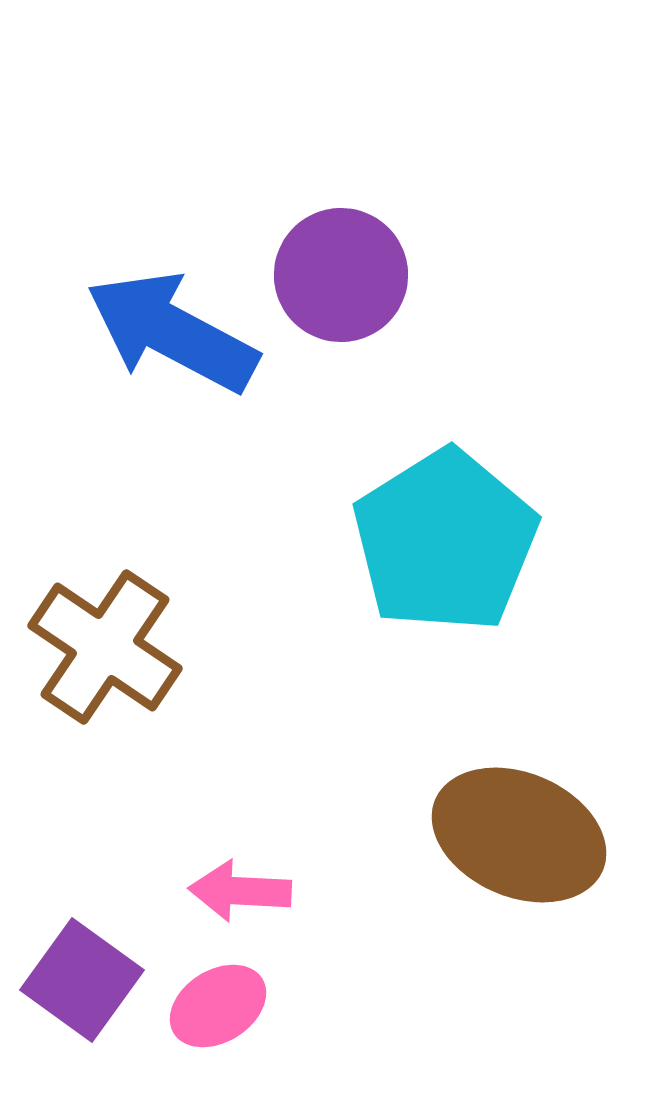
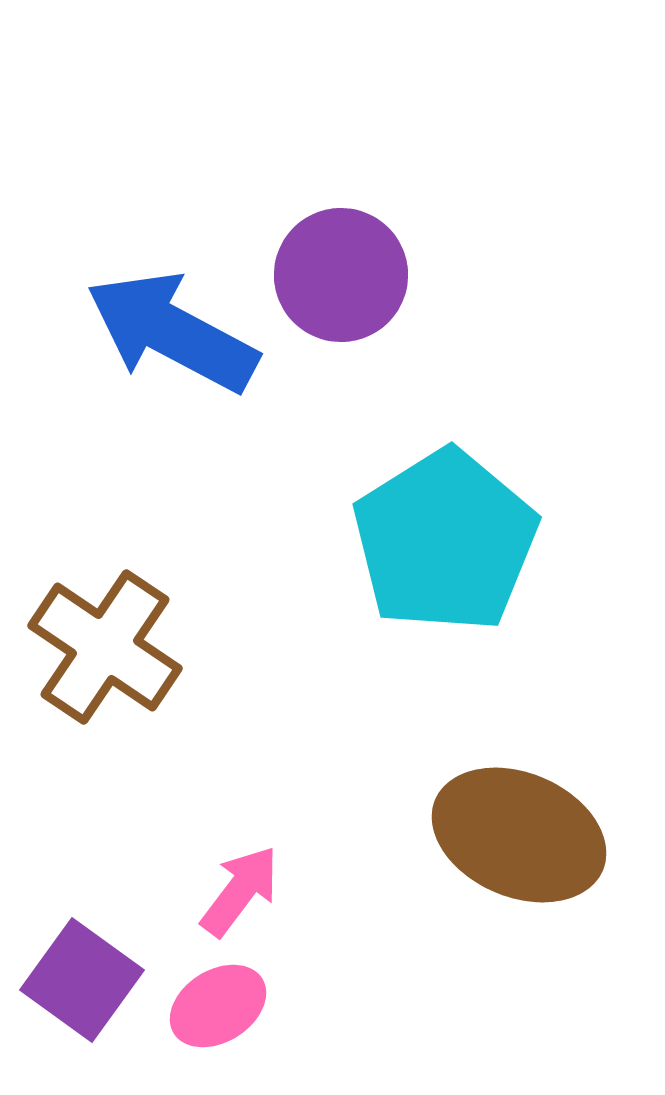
pink arrow: rotated 124 degrees clockwise
